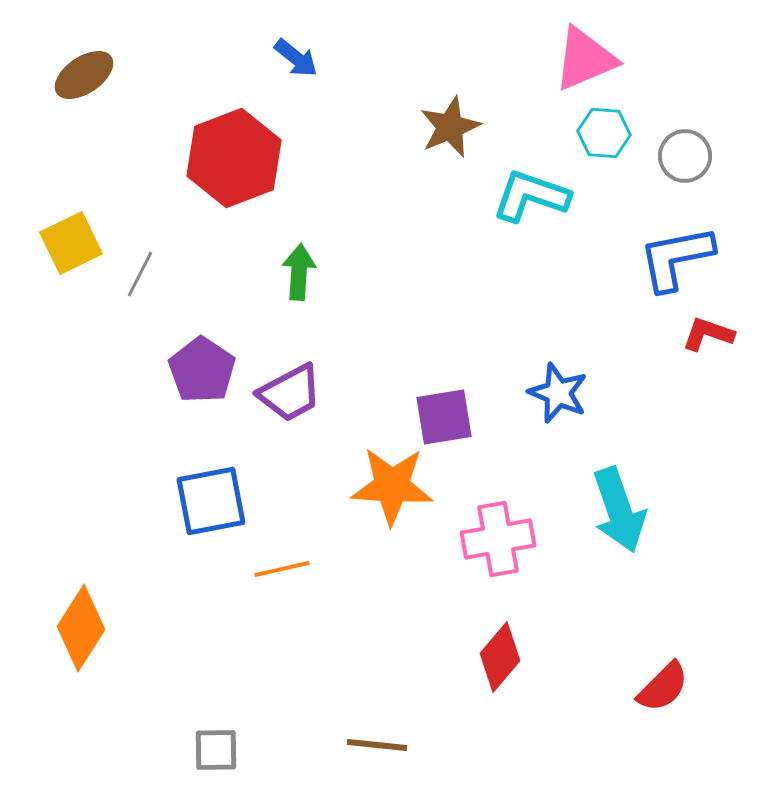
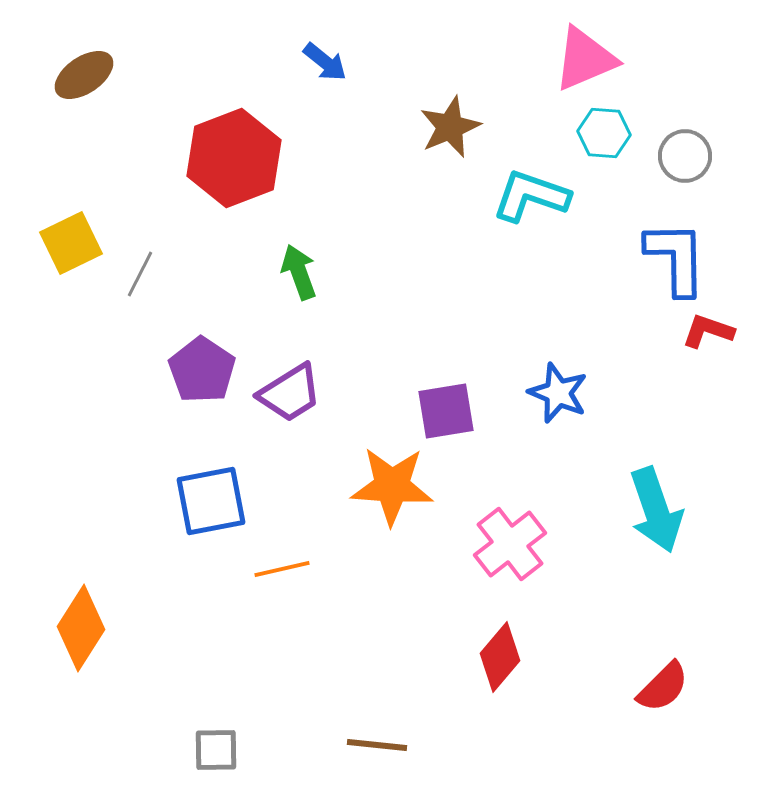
blue arrow: moved 29 px right, 4 px down
blue L-shape: rotated 100 degrees clockwise
green arrow: rotated 24 degrees counterclockwise
red L-shape: moved 3 px up
purple trapezoid: rotated 4 degrees counterclockwise
purple square: moved 2 px right, 6 px up
cyan arrow: moved 37 px right
pink cross: moved 12 px right, 5 px down; rotated 28 degrees counterclockwise
